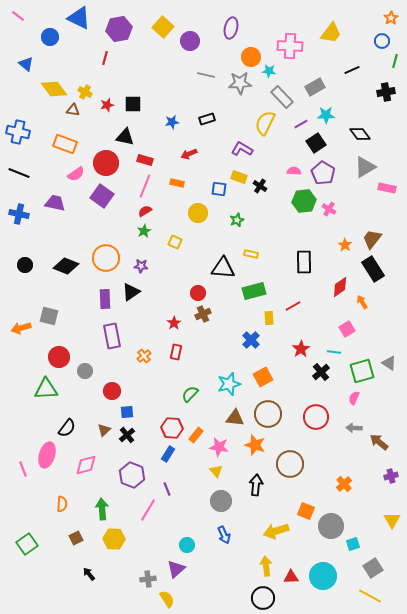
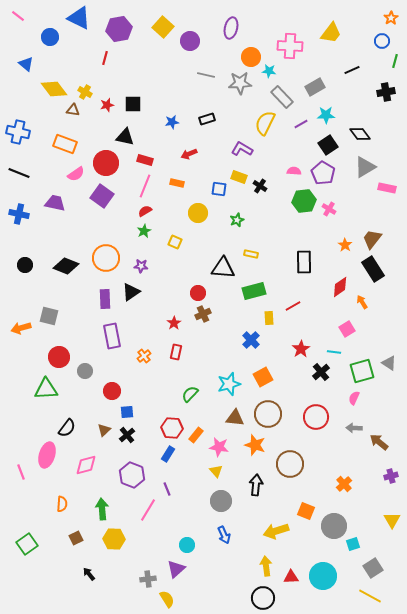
black square at (316, 143): moved 12 px right, 2 px down
pink line at (23, 469): moved 2 px left, 3 px down
gray circle at (331, 526): moved 3 px right
